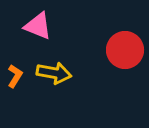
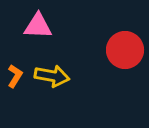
pink triangle: rotated 20 degrees counterclockwise
yellow arrow: moved 2 px left, 3 px down
